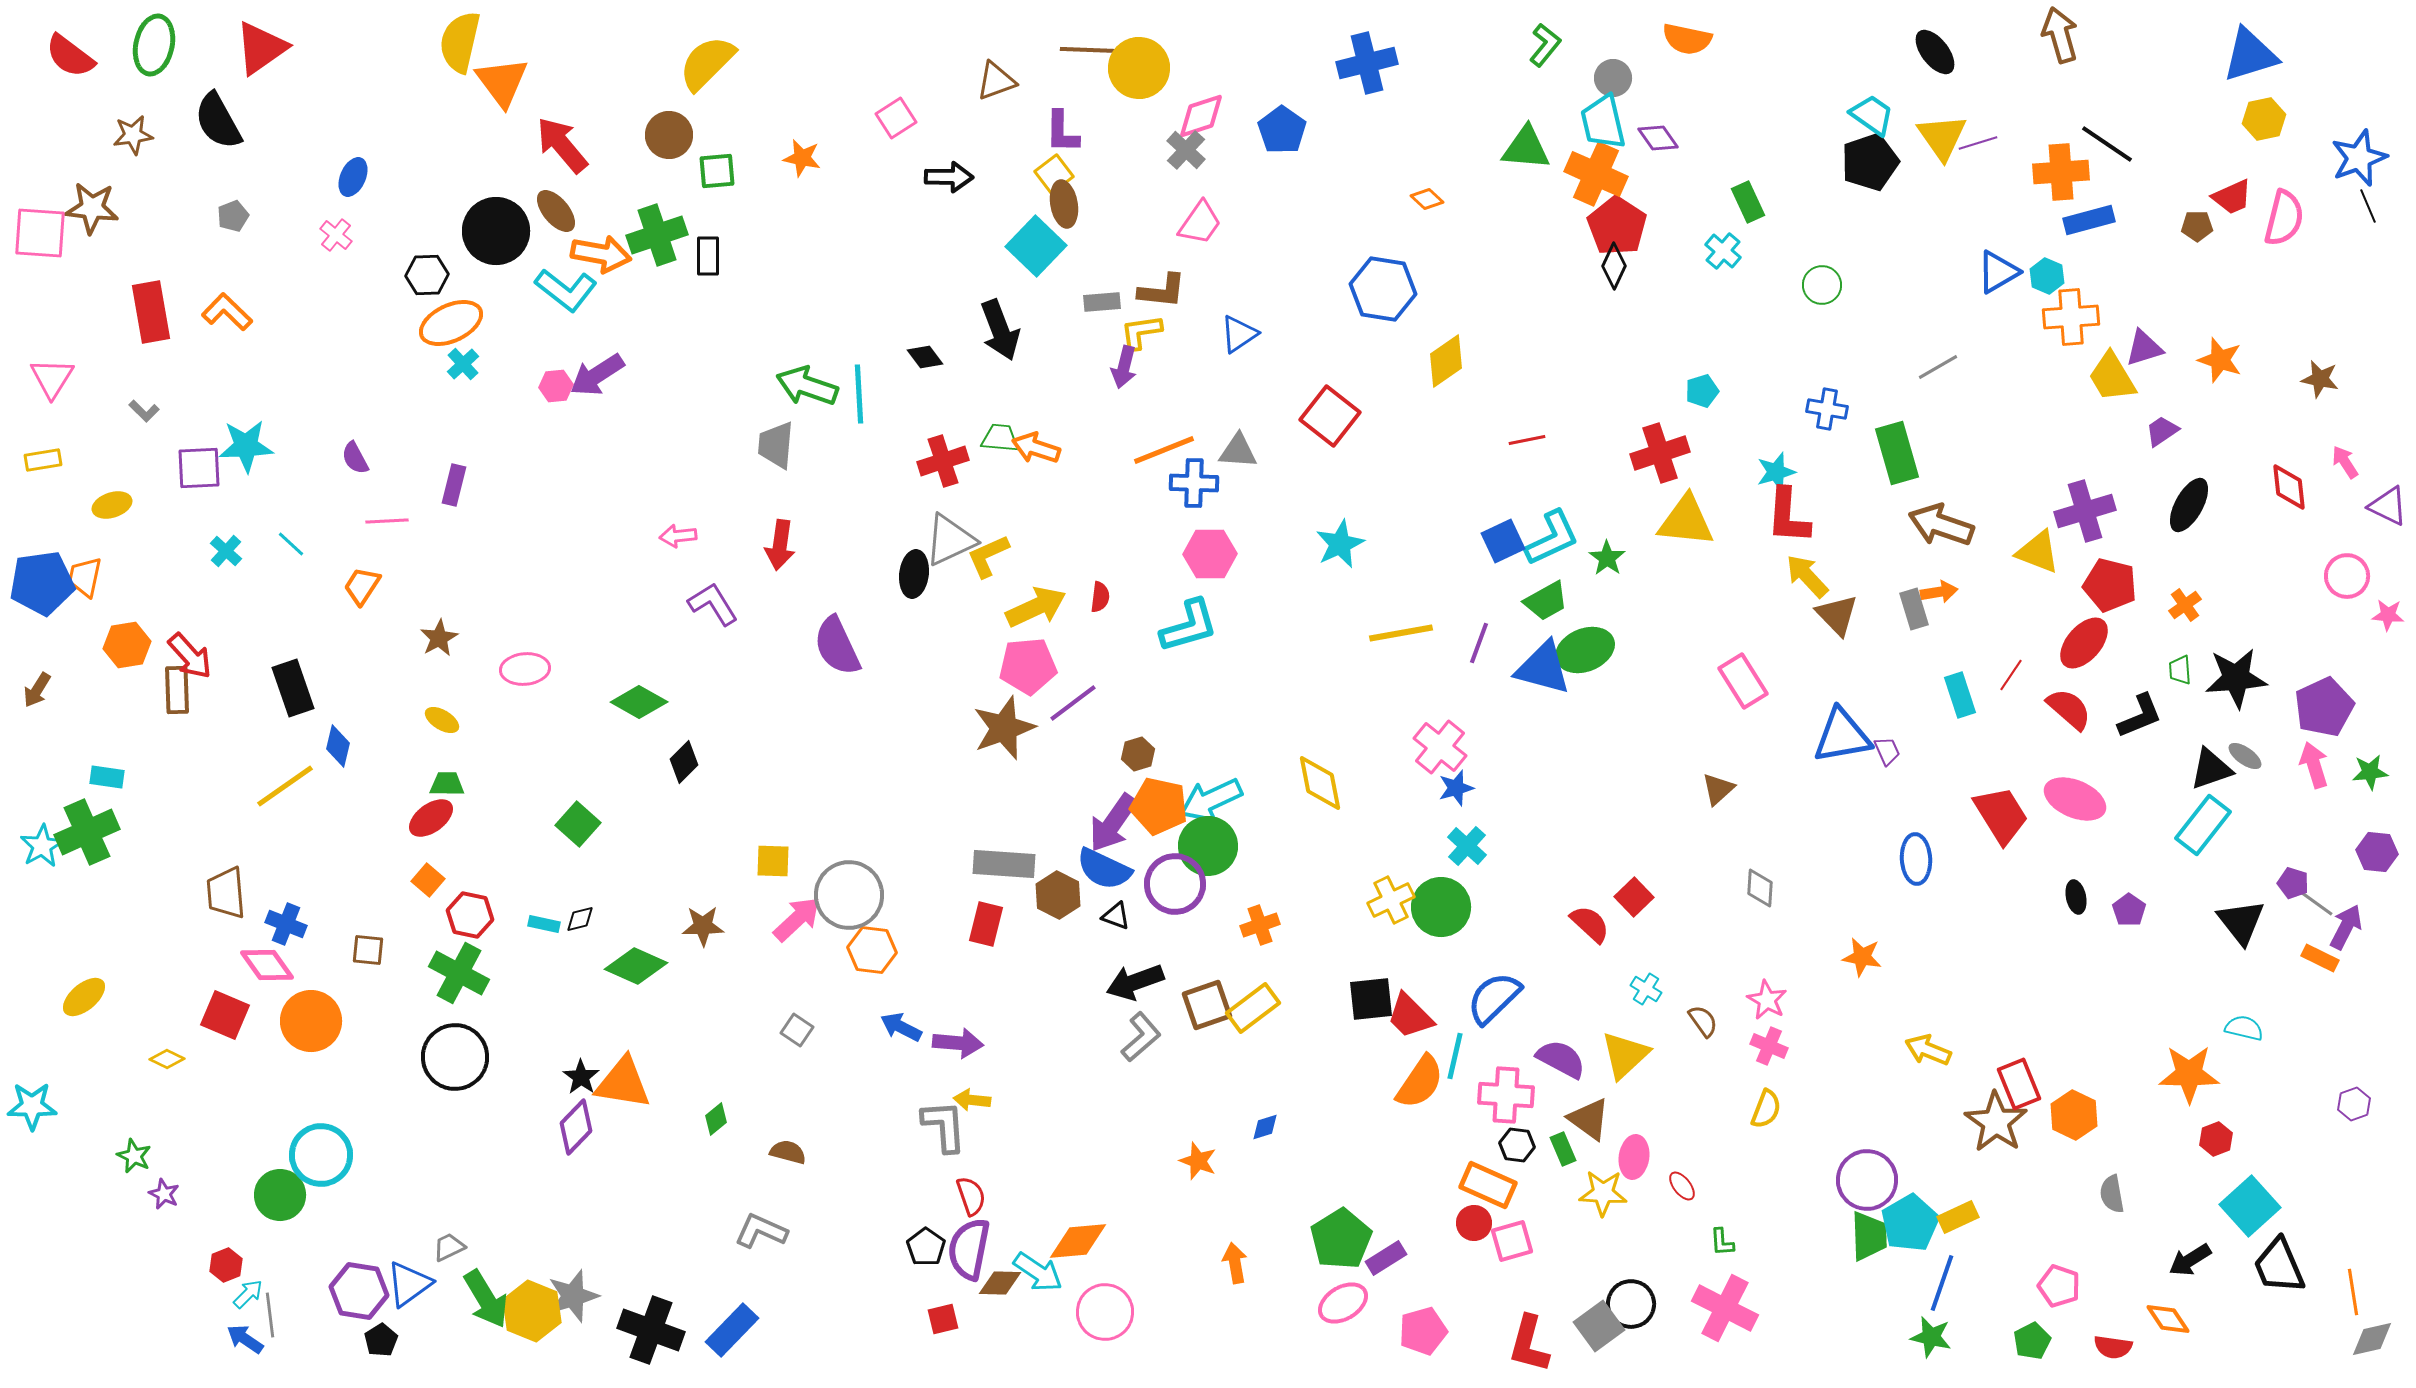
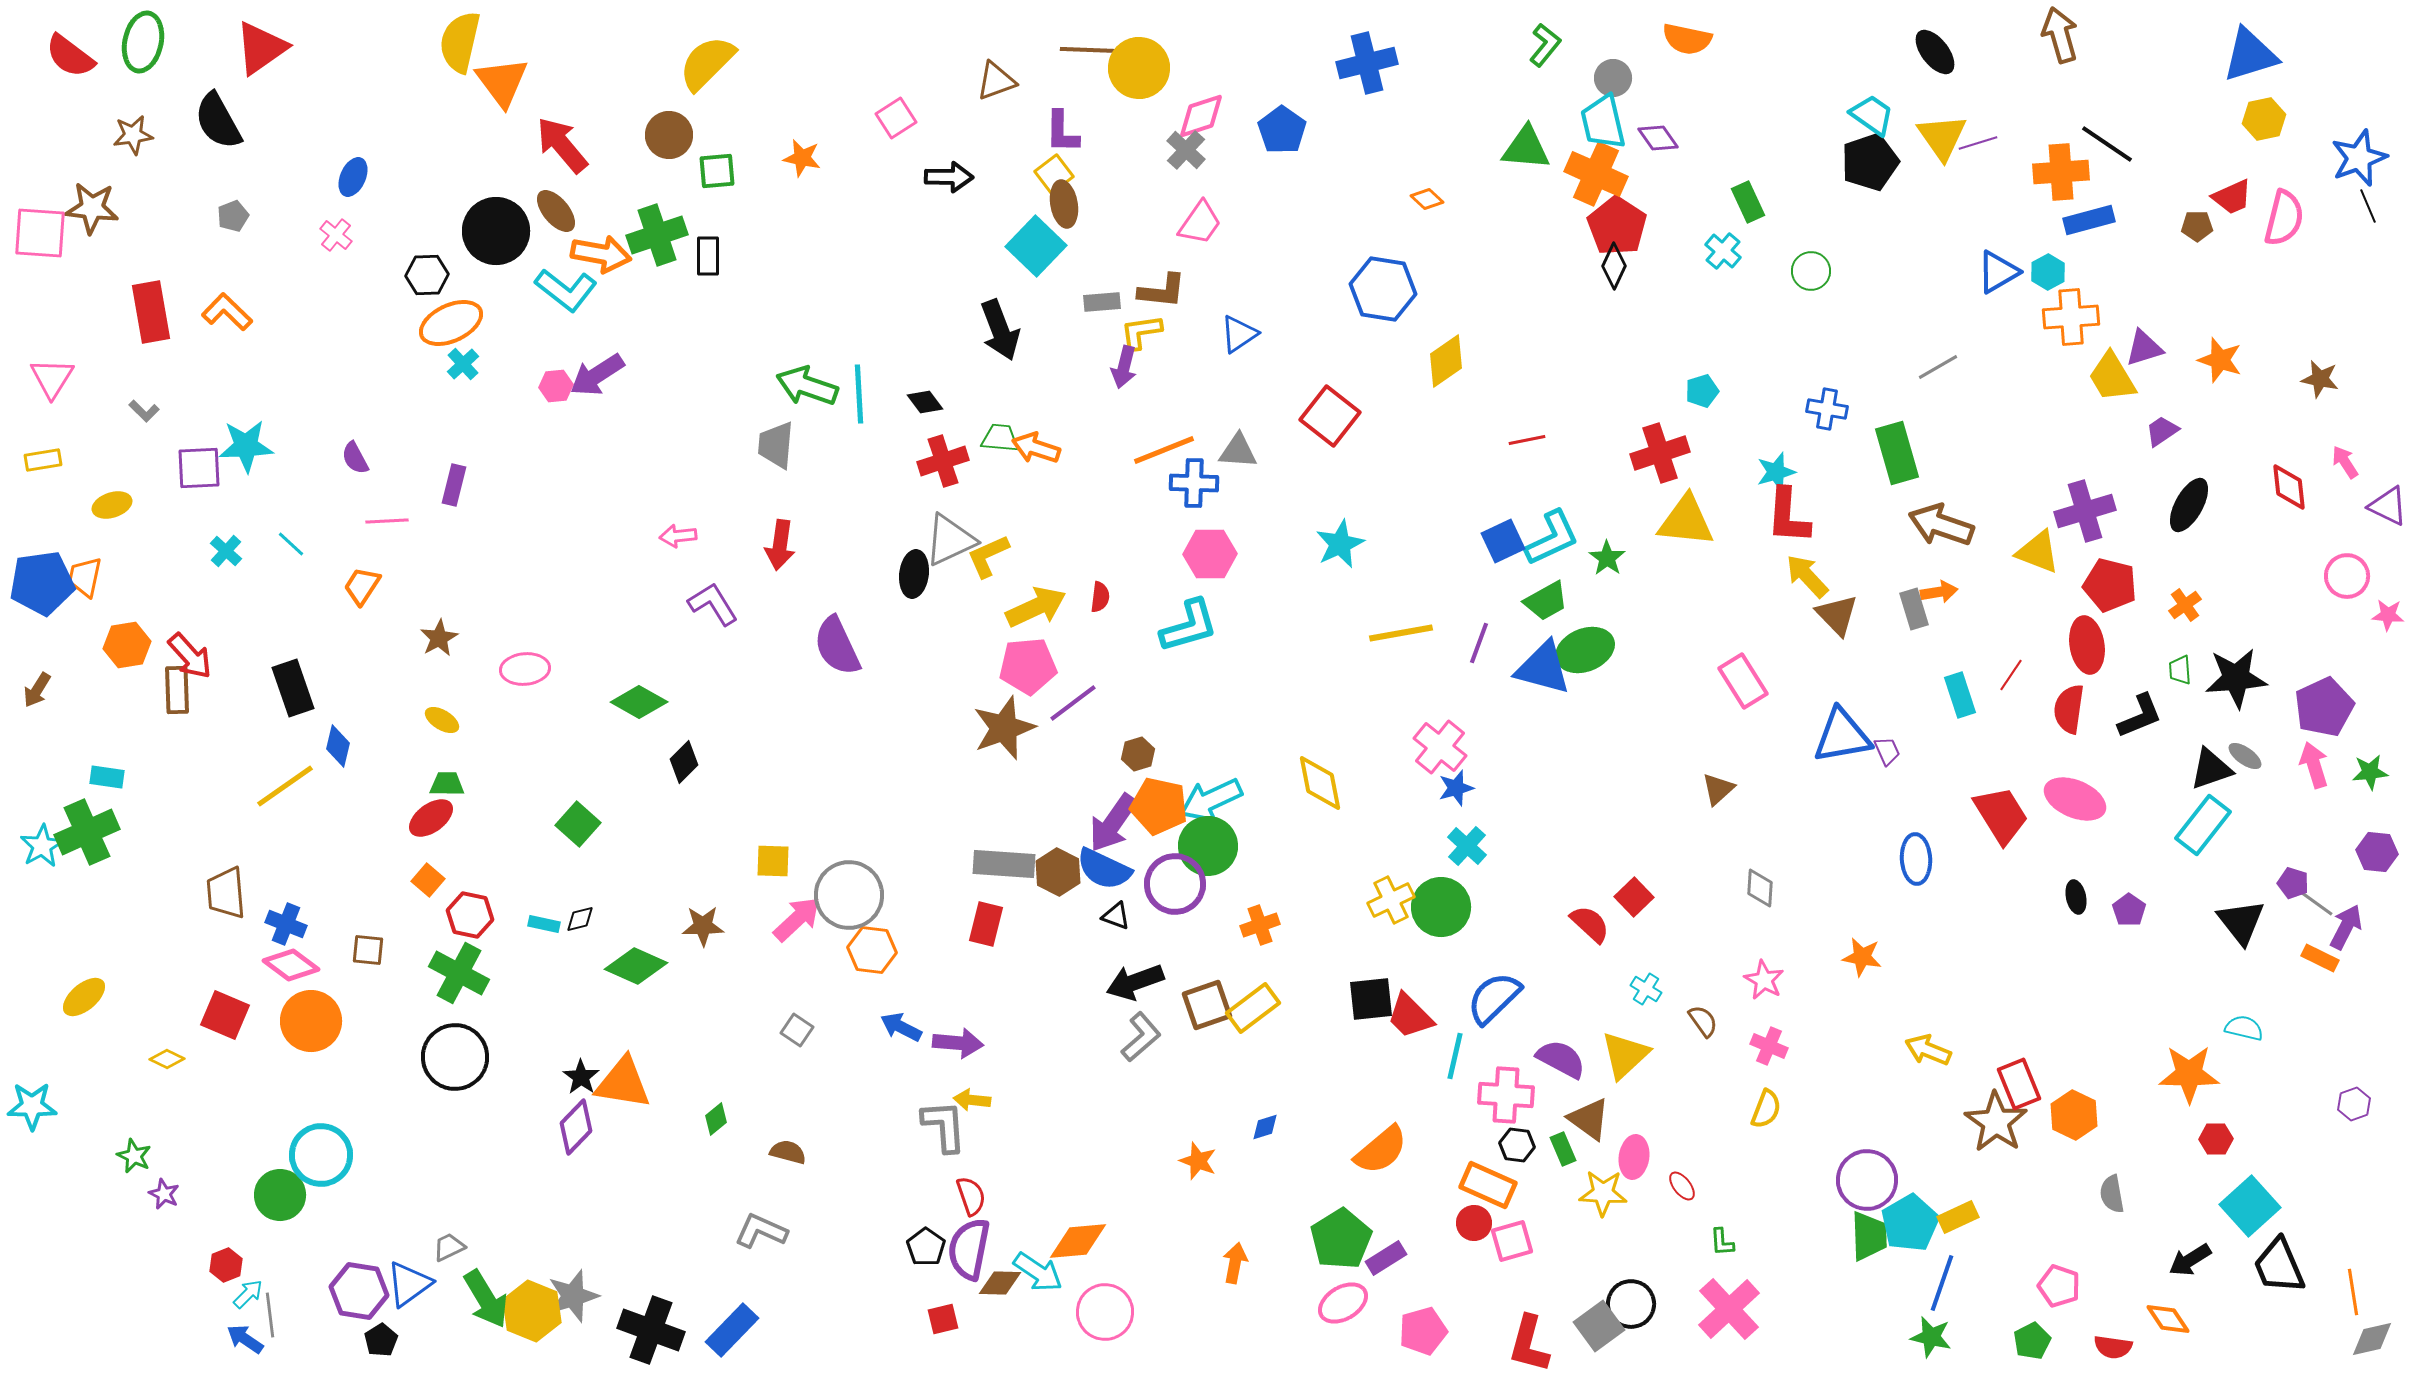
green ellipse at (154, 45): moved 11 px left, 3 px up
cyan hexagon at (2047, 276): moved 1 px right, 4 px up; rotated 8 degrees clockwise
green circle at (1822, 285): moved 11 px left, 14 px up
black diamond at (925, 357): moved 45 px down
red ellipse at (2084, 643): moved 3 px right, 2 px down; rotated 50 degrees counterclockwise
red semicircle at (2069, 709): rotated 123 degrees counterclockwise
brown hexagon at (1058, 895): moved 23 px up
pink diamond at (267, 965): moved 24 px right; rotated 18 degrees counterclockwise
pink star at (1767, 1000): moved 3 px left, 20 px up
orange semicircle at (1420, 1082): moved 39 px left, 68 px down; rotated 16 degrees clockwise
red hexagon at (2216, 1139): rotated 20 degrees clockwise
orange arrow at (1235, 1263): rotated 21 degrees clockwise
pink cross at (1725, 1308): moved 4 px right, 1 px down; rotated 20 degrees clockwise
